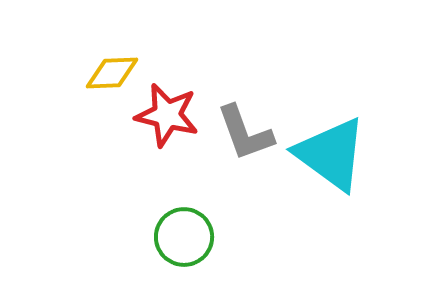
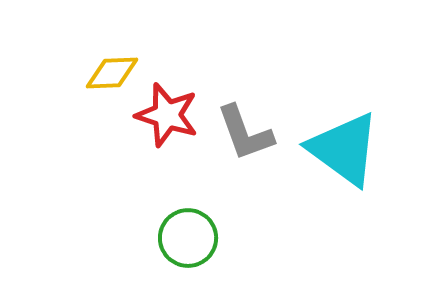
red star: rotated 4 degrees clockwise
cyan triangle: moved 13 px right, 5 px up
green circle: moved 4 px right, 1 px down
